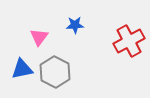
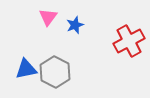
blue star: rotated 18 degrees counterclockwise
pink triangle: moved 9 px right, 20 px up
blue triangle: moved 4 px right
